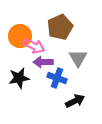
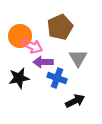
pink arrow: moved 2 px left
